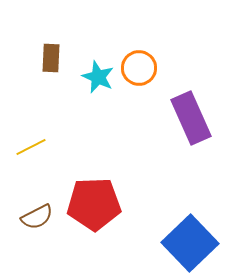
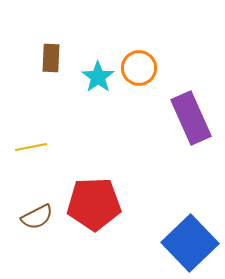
cyan star: rotated 12 degrees clockwise
yellow line: rotated 16 degrees clockwise
